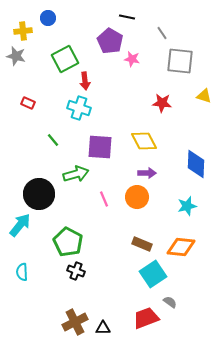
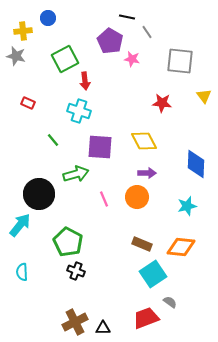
gray line: moved 15 px left, 1 px up
yellow triangle: rotated 35 degrees clockwise
cyan cross: moved 3 px down
